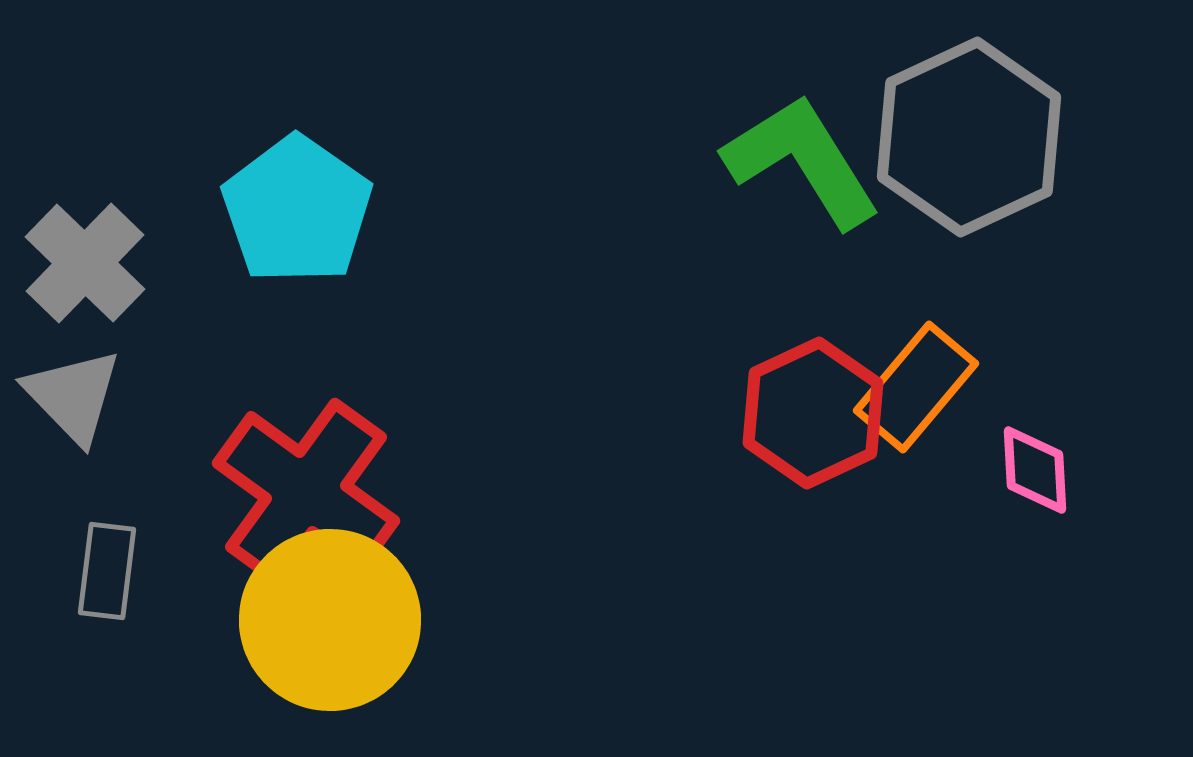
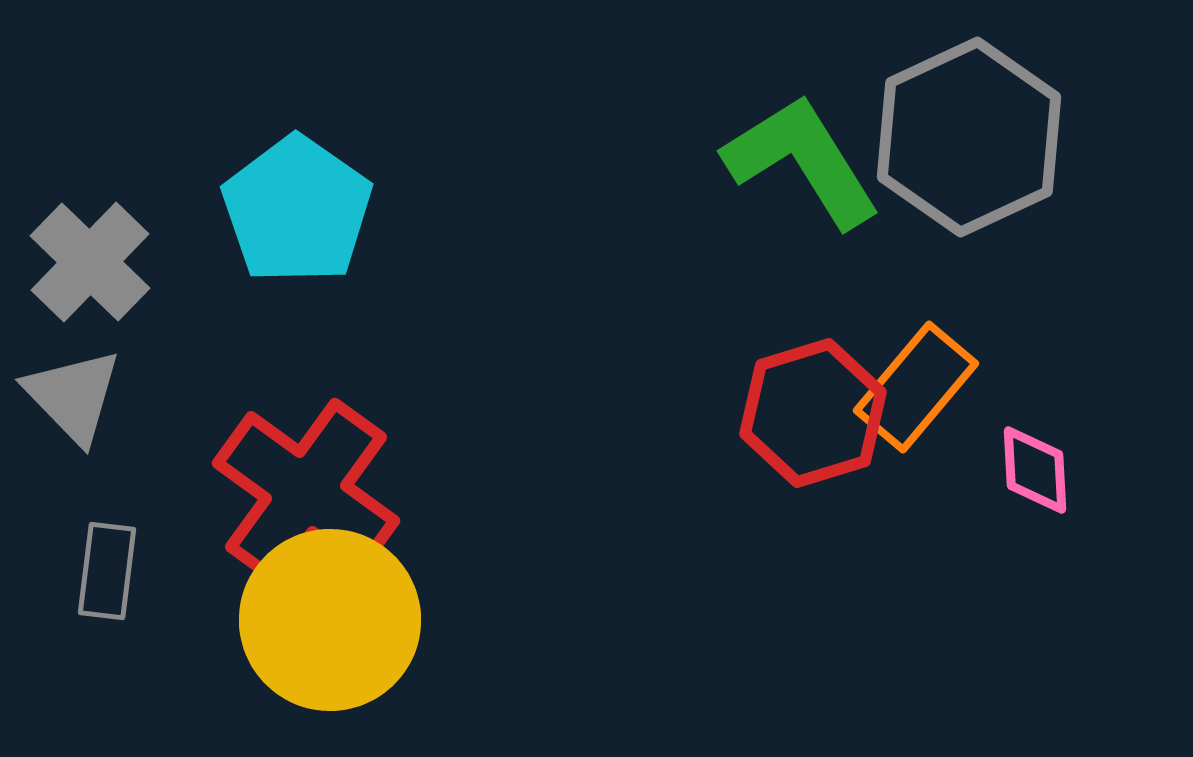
gray cross: moved 5 px right, 1 px up
red hexagon: rotated 8 degrees clockwise
